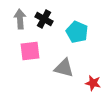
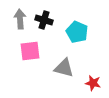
black cross: moved 1 px down; rotated 12 degrees counterclockwise
